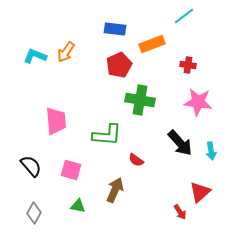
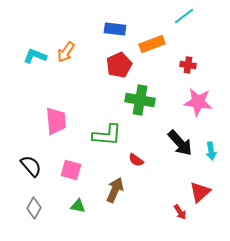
gray diamond: moved 5 px up
